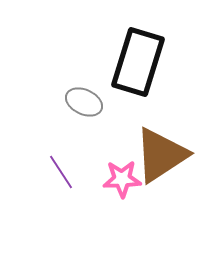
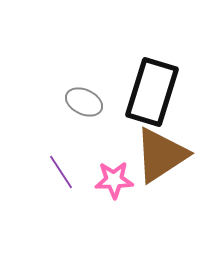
black rectangle: moved 14 px right, 30 px down
pink star: moved 8 px left, 1 px down
